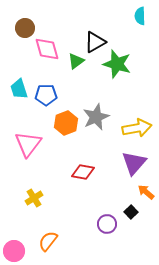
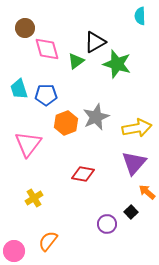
red diamond: moved 2 px down
orange arrow: moved 1 px right
